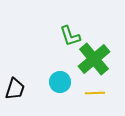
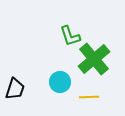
yellow line: moved 6 px left, 4 px down
